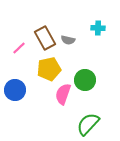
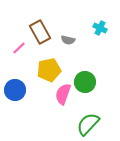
cyan cross: moved 2 px right; rotated 24 degrees clockwise
brown rectangle: moved 5 px left, 6 px up
yellow pentagon: moved 1 px down
green circle: moved 2 px down
